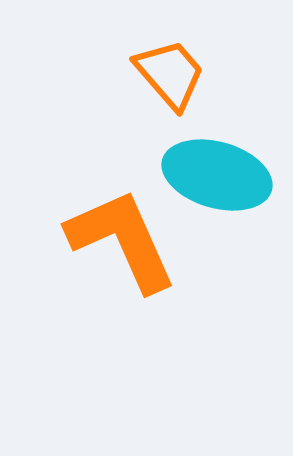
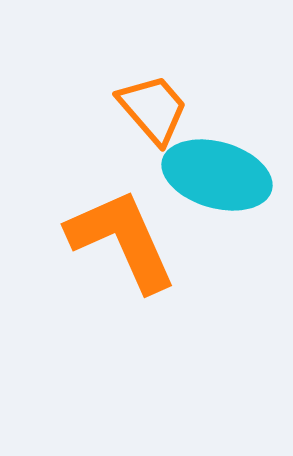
orange trapezoid: moved 17 px left, 35 px down
